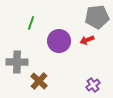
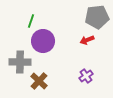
green line: moved 2 px up
purple circle: moved 16 px left
gray cross: moved 3 px right
purple cross: moved 7 px left, 9 px up
